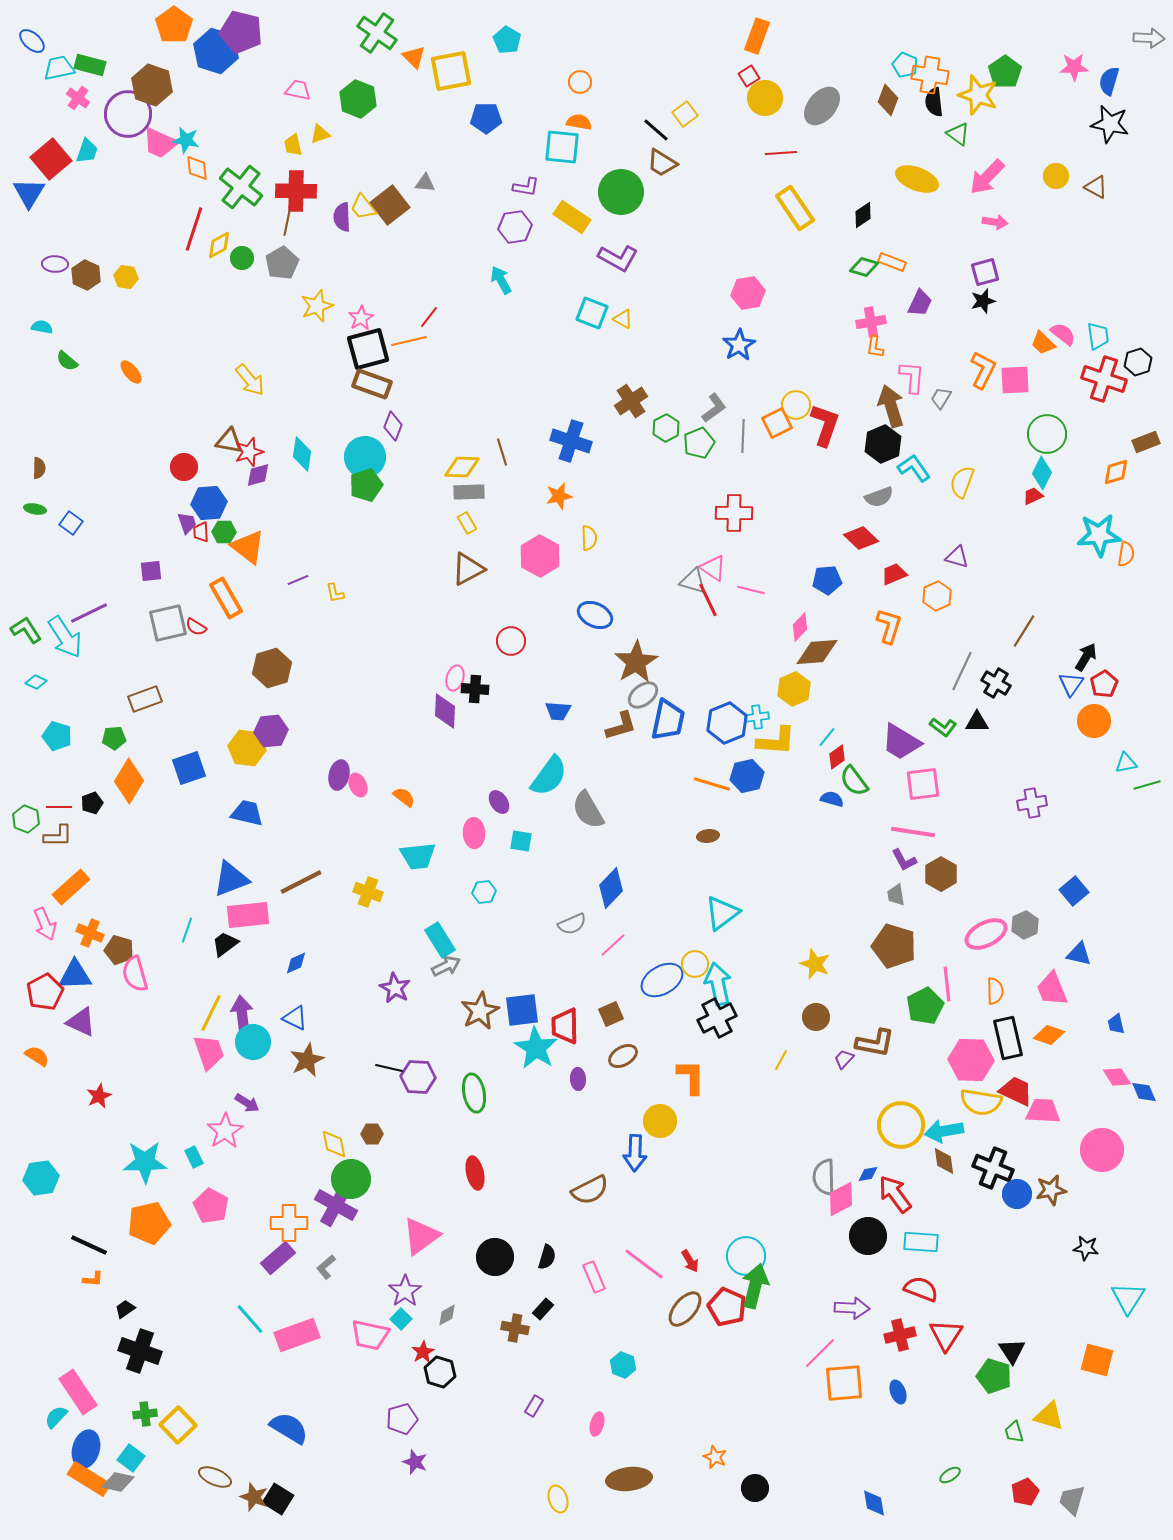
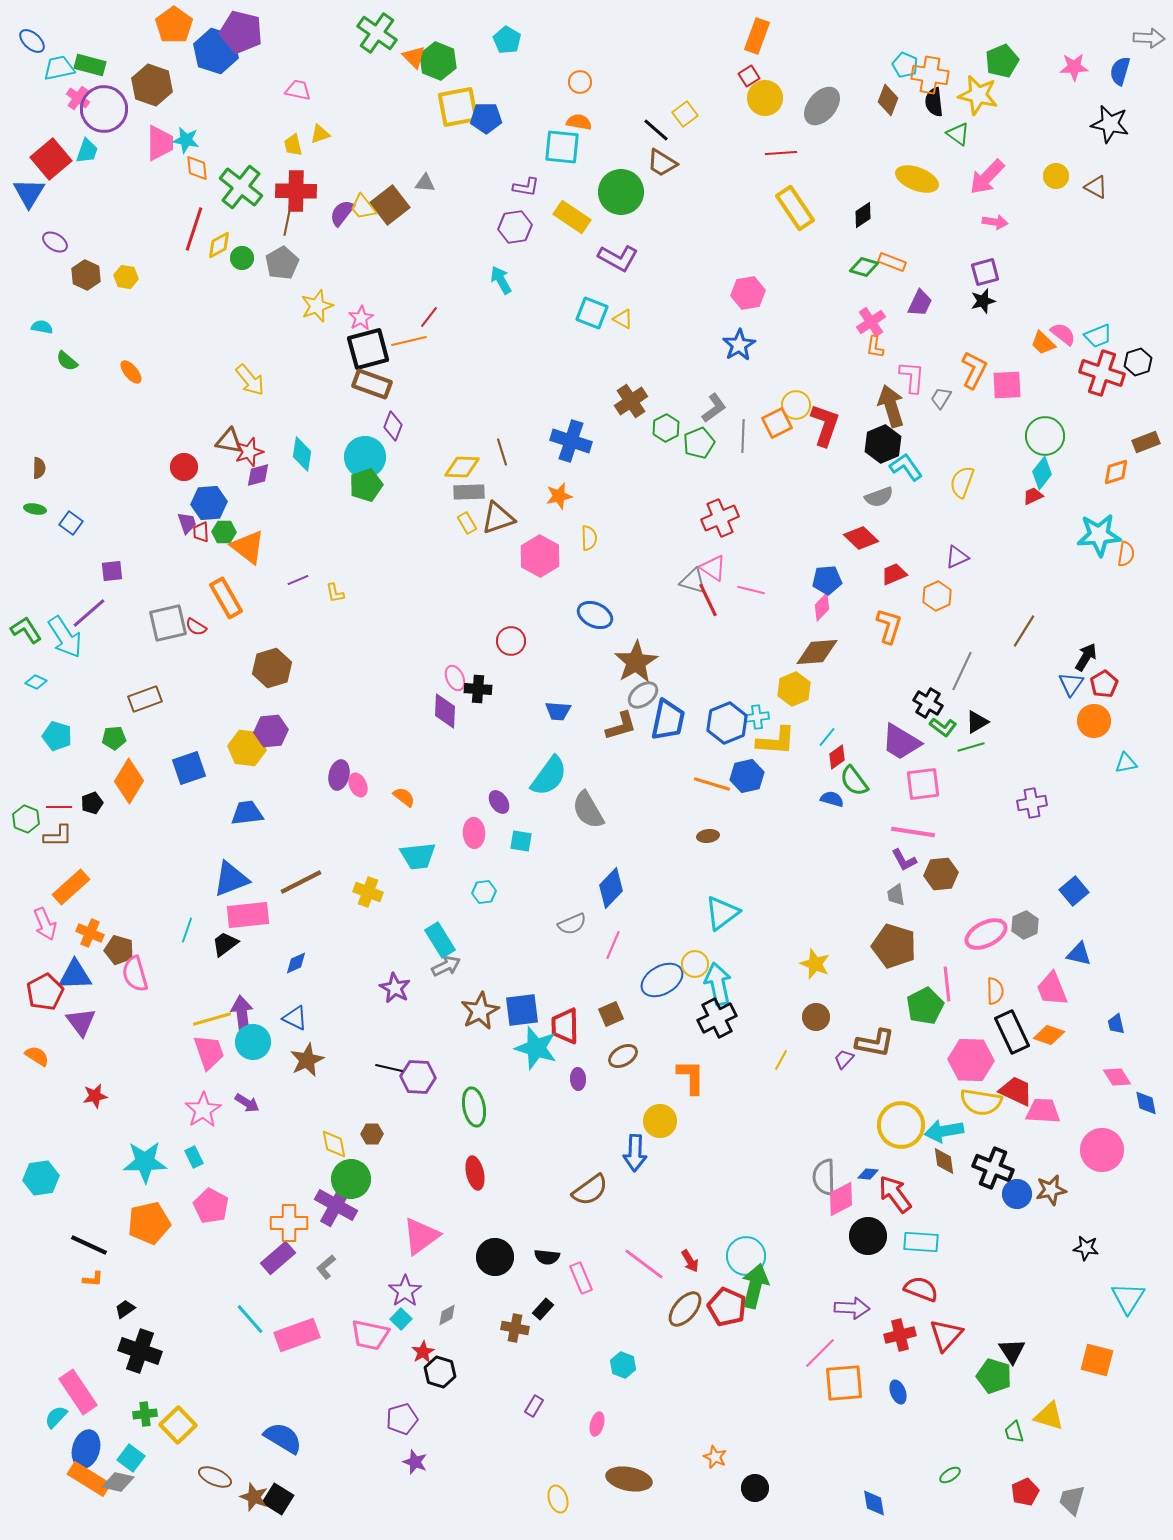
yellow square at (451, 71): moved 7 px right, 36 px down
green pentagon at (1005, 72): moved 3 px left, 11 px up; rotated 12 degrees clockwise
blue semicircle at (1109, 81): moved 11 px right, 10 px up
yellow star at (978, 95): rotated 6 degrees counterclockwise
green hexagon at (358, 99): moved 80 px right, 38 px up
purple circle at (128, 114): moved 24 px left, 5 px up
pink trapezoid at (160, 143): rotated 114 degrees counterclockwise
purple semicircle at (342, 217): moved 4 px up; rotated 40 degrees clockwise
purple ellipse at (55, 264): moved 22 px up; rotated 30 degrees clockwise
pink cross at (871, 322): rotated 24 degrees counterclockwise
cyan trapezoid at (1098, 336): rotated 76 degrees clockwise
orange L-shape at (983, 370): moved 9 px left
red cross at (1104, 379): moved 2 px left, 6 px up
pink square at (1015, 380): moved 8 px left, 5 px down
green circle at (1047, 434): moved 2 px left, 2 px down
cyan L-shape at (914, 468): moved 8 px left, 1 px up
cyan diamond at (1042, 473): rotated 12 degrees clockwise
red cross at (734, 513): moved 14 px left, 5 px down; rotated 24 degrees counterclockwise
purple triangle at (957, 557): rotated 40 degrees counterclockwise
brown triangle at (468, 569): moved 30 px right, 51 px up; rotated 9 degrees clockwise
purple square at (151, 571): moved 39 px left
purple line at (89, 613): rotated 15 degrees counterclockwise
pink diamond at (800, 627): moved 22 px right, 20 px up
pink ellipse at (455, 678): rotated 40 degrees counterclockwise
black cross at (996, 683): moved 68 px left, 20 px down
black cross at (475, 689): moved 3 px right
black triangle at (977, 722): rotated 30 degrees counterclockwise
green line at (1147, 785): moved 176 px left, 38 px up
blue trapezoid at (247, 813): rotated 20 degrees counterclockwise
brown hexagon at (941, 874): rotated 24 degrees clockwise
pink line at (613, 945): rotated 24 degrees counterclockwise
yellow line at (211, 1013): moved 1 px right, 6 px down; rotated 48 degrees clockwise
purple triangle at (81, 1022): rotated 28 degrees clockwise
black rectangle at (1008, 1038): moved 4 px right, 6 px up; rotated 12 degrees counterclockwise
cyan star at (536, 1048): rotated 15 degrees counterclockwise
blue diamond at (1144, 1092): moved 2 px right, 11 px down; rotated 12 degrees clockwise
green ellipse at (474, 1093): moved 14 px down
red star at (99, 1096): moved 4 px left; rotated 15 degrees clockwise
pink star at (225, 1131): moved 22 px left, 21 px up
blue diamond at (868, 1174): rotated 15 degrees clockwise
brown semicircle at (590, 1190): rotated 9 degrees counterclockwise
black semicircle at (547, 1257): rotated 80 degrees clockwise
pink rectangle at (594, 1277): moved 13 px left, 1 px down
red triangle at (946, 1335): rotated 9 degrees clockwise
blue semicircle at (289, 1428): moved 6 px left, 10 px down
brown ellipse at (629, 1479): rotated 18 degrees clockwise
